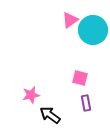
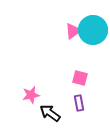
pink triangle: moved 3 px right, 11 px down
purple rectangle: moved 7 px left
black arrow: moved 2 px up
